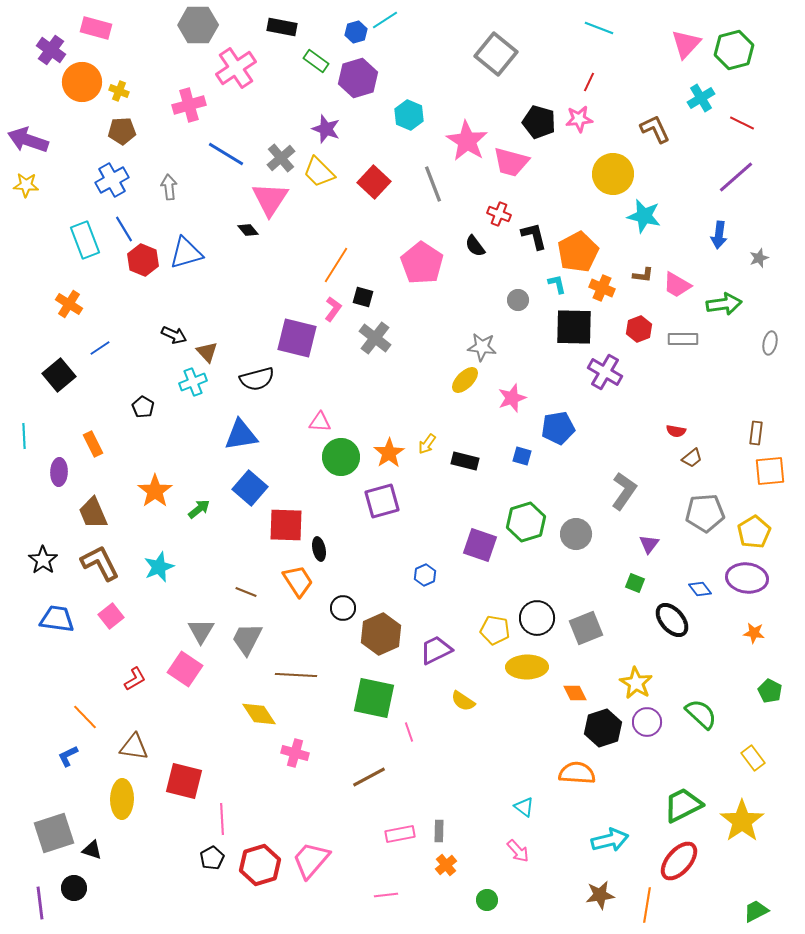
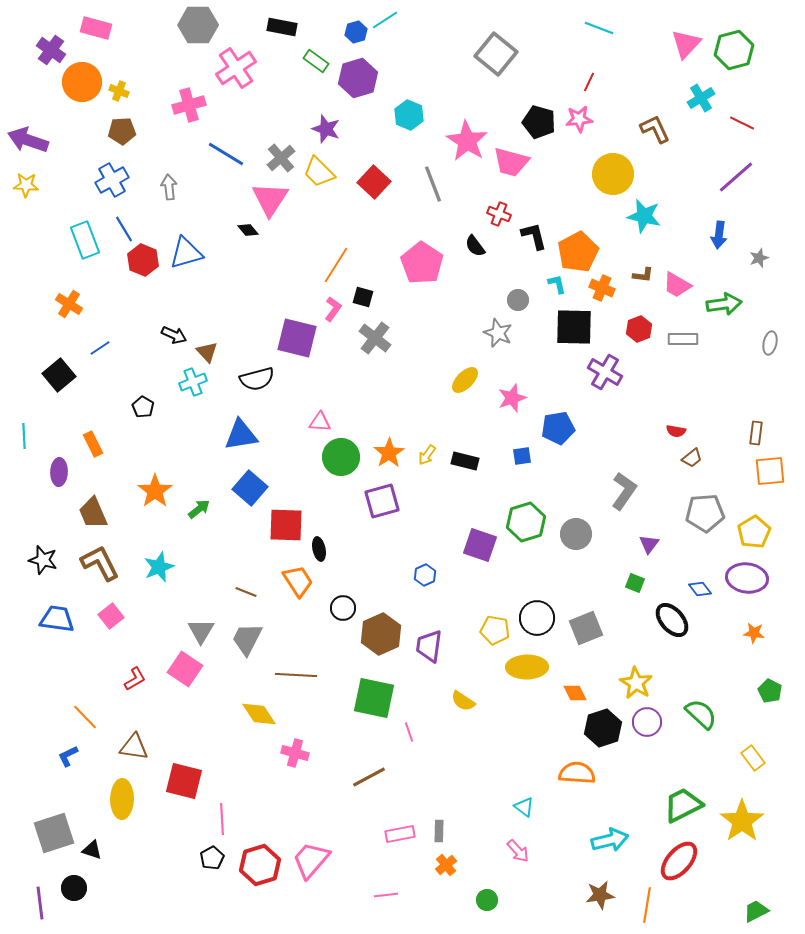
gray star at (482, 347): moved 16 px right, 14 px up; rotated 16 degrees clockwise
yellow arrow at (427, 444): moved 11 px down
blue square at (522, 456): rotated 24 degrees counterclockwise
black star at (43, 560): rotated 20 degrees counterclockwise
purple trapezoid at (436, 650): moved 7 px left, 4 px up; rotated 56 degrees counterclockwise
